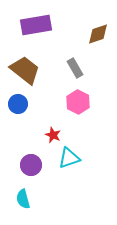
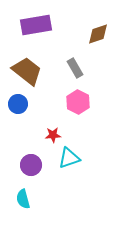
brown trapezoid: moved 2 px right, 1 px down
red star: rotated 28 degrees counterclockwise
